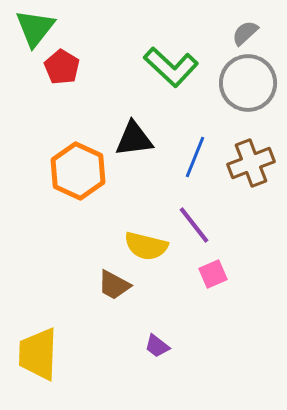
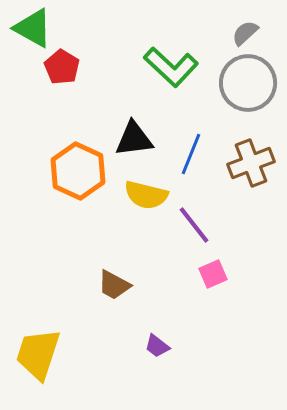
green triangle: moved 2 px left; rotated 39 degrees counterclockwise
blue line: moved 4 px left, 3 px up
yellow semicircle: moved 51 px up
yellow trapezoid: rotated 16 degrees clockwise
